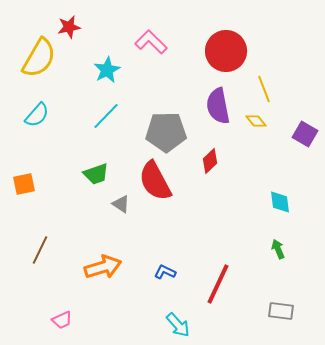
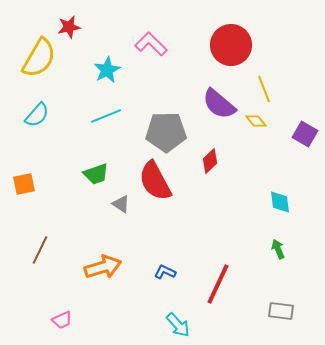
pink L-shape: moved 2 px down
red circle: moved 5 px right, 6 px up
purple semicircle: moved 1 px right, 2 px up; rotated 39 degrees counterclockwise
cyan line: rotated 24 degrees clockwise
